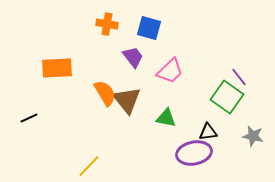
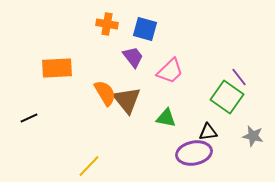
blue square: moved 4 px left, 1 px down
